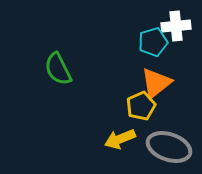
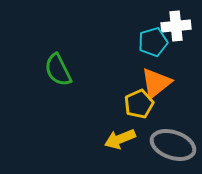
green semicircle: moved 1 px down
yellow pentagon: moved 2 px left, 2 px up
gray ellipse: moved 4 px right, 2 px up
